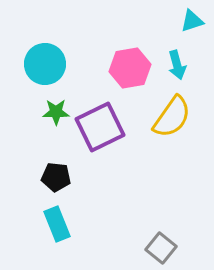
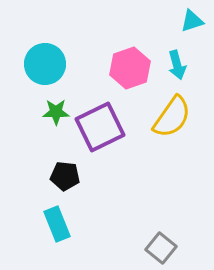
pink hexagon: rotated 9 degrees counterclockwise
black pentagon: moved 9 px right, 1 px up
